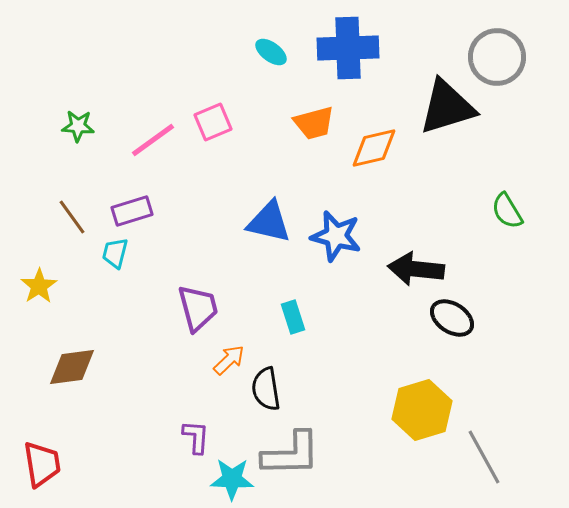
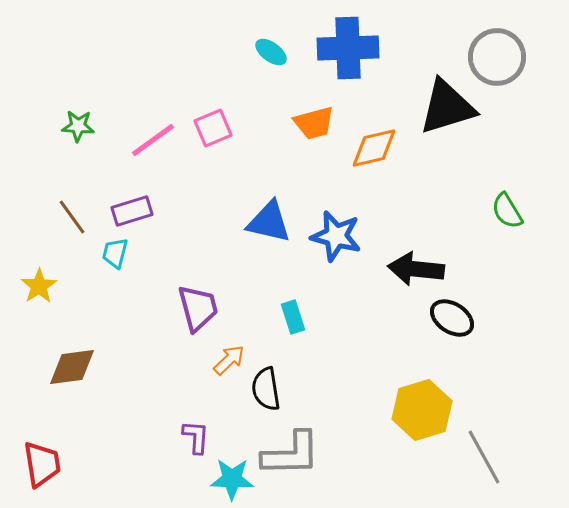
pink square: moved 6 px down
